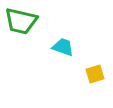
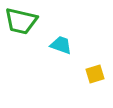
cyan trapezoid: moved 2 px left, 2 px up
